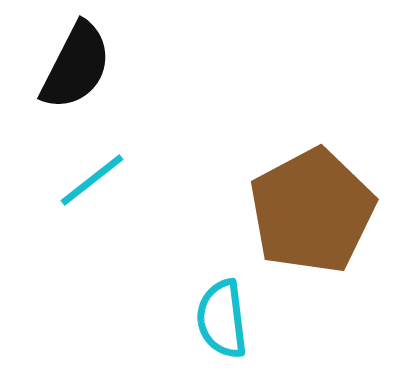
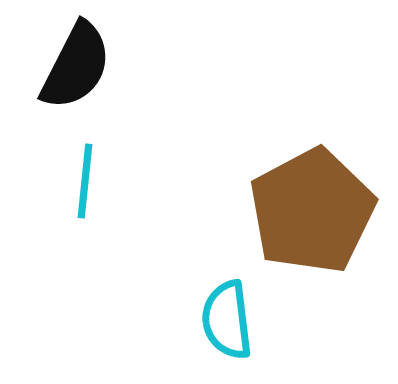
cyan line: moved 7 px left, 1 px down; rotated 46 degrees counterclockwise
cyan semicircle: moved 5 px right, 1 px down
